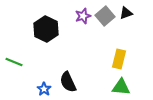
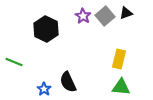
purple star: rotated 21 degrees counterclockwise
